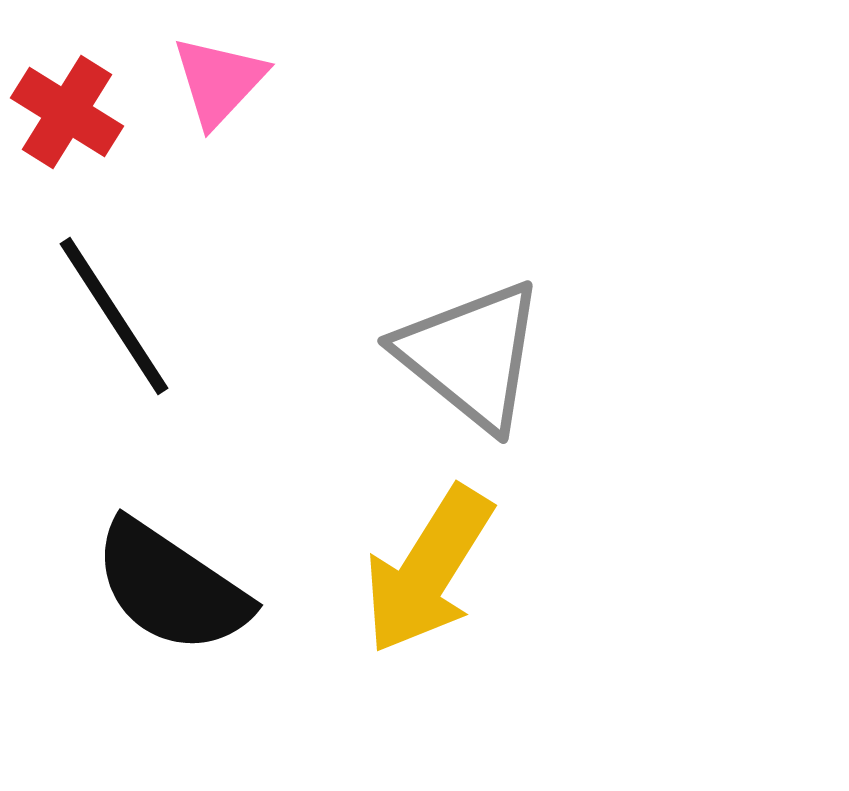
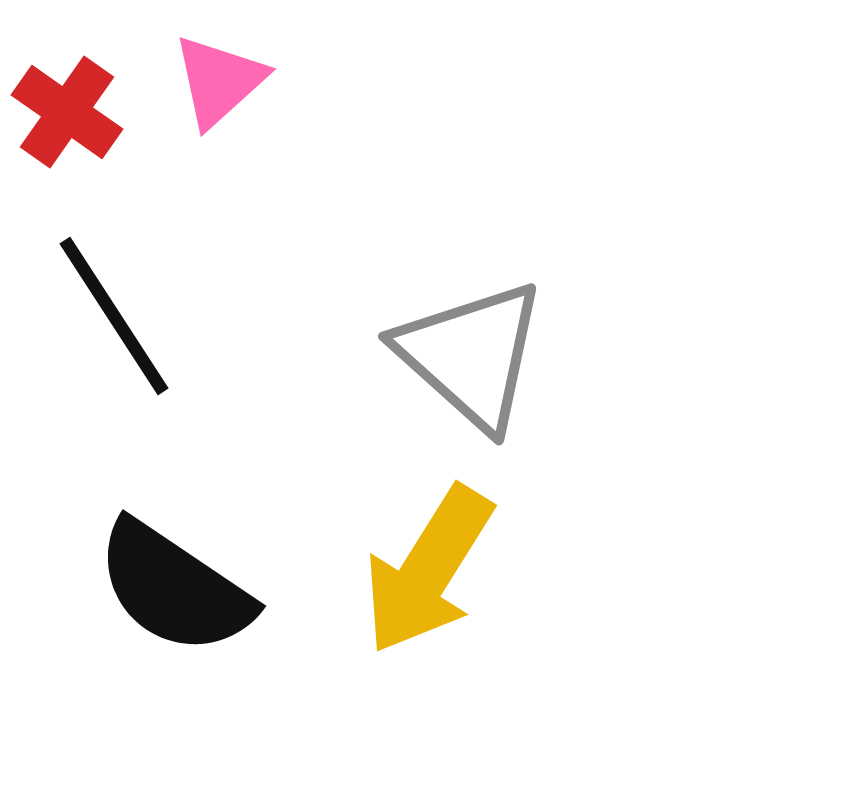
pink triangle: rotated 5 degrees clockwise
red cross: rotated 3 degrees clockwise
gray triangle: rotated 3 degrees clockwise
black semicircle: moved 3 px right, 1 px down
